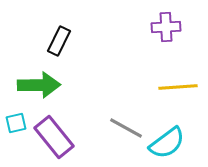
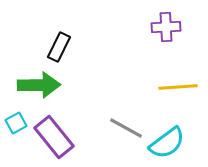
black rectangle: moved 6 px down
cyan square: rotated 15 degrees counterclockwise
